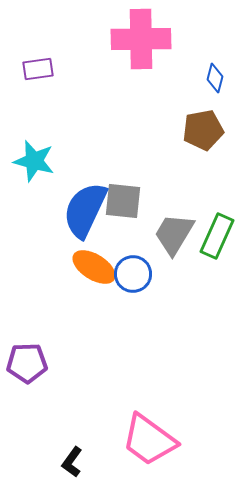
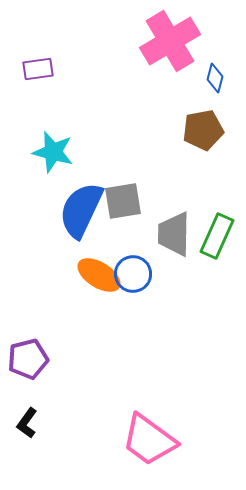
pink cross: moved 29 px right, 2 px down; rotated 30 degrees counterclockwise
cyan star: moved 19 px right, 9 px up
gray square: rotated 15 degrees counterclockwise
blue semicircle: moved 4 px left
gray trapezoid: rotated 30 degrees counterclockwise
orange ellipse: moved 5 px right, 8 px down
purple pentagon: moved 1 px right, 4 px up; rotated 12 degrees counterclockwise
black L-shape: moved 45 px left, 39 px up
